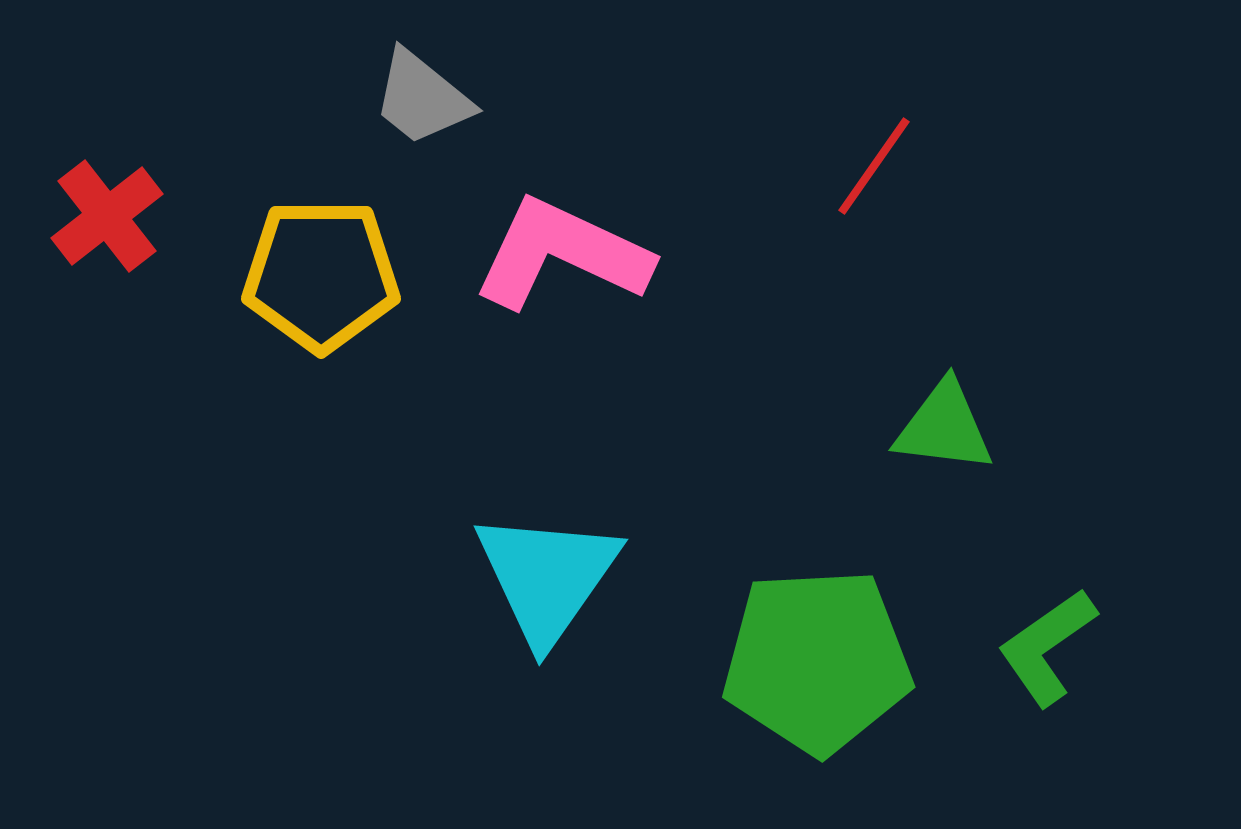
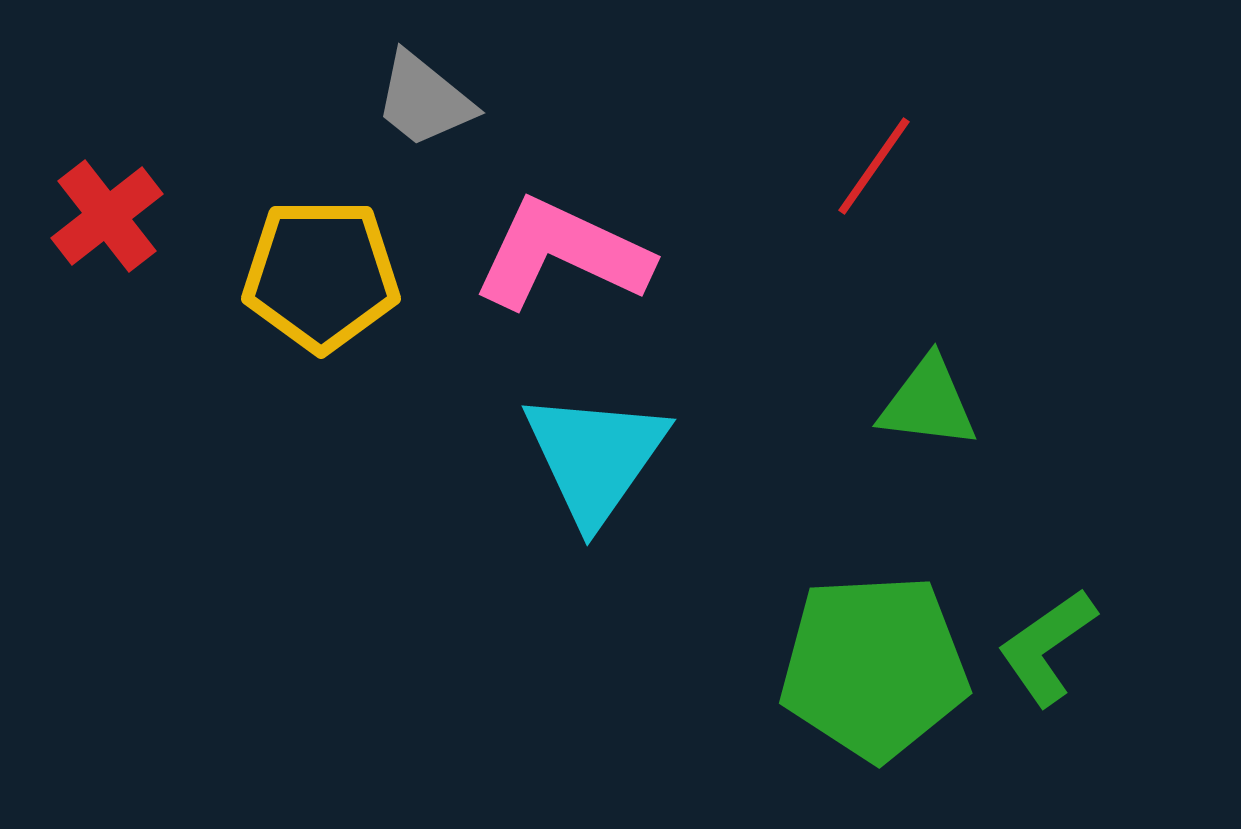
gray trapezoid: moved 2 px right, 2 px down
green triangle: moved 16 px left, 24 px up
cyan triangle: moved 48 px right, 120 px up
green pentagon: moved 57 px right, 6 px down
